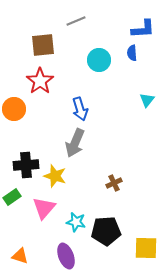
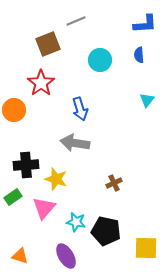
blue L-shape: moved 2 px right, 5 px up
brown square: moved 5 px right, 1 px up; rotated 15 degrees counterclockwise
blue semicircle: moved 7 px right, 2 px down
cyan circle: moved 1 px right
red star: moved 1 px right, 2 px down
orange circle: moved 1 px down
gray arrow: rotated 76 degrees clockwise
yellow star: moved 1 px right, 3 px down
green rectangle: moved 1 px right
black pentagon: rotated 16 degrees clockwise
purple ellipse: rotated 10 degrees counterclockwise
